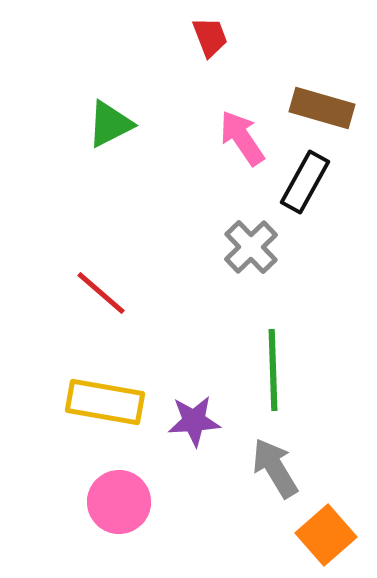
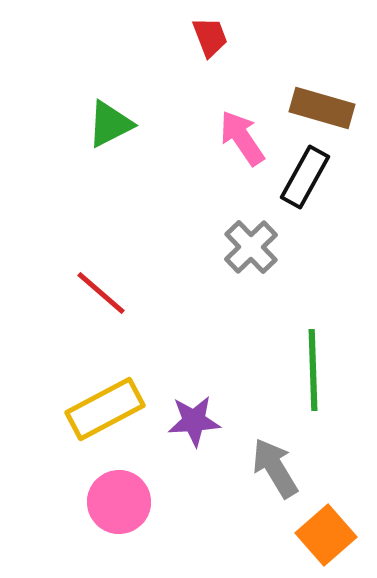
black rectangle: moved 5 px up
green line: moved 40 px right
yellow rectangle: moved 7 px down; rotated 38 degrees counterclockwise
